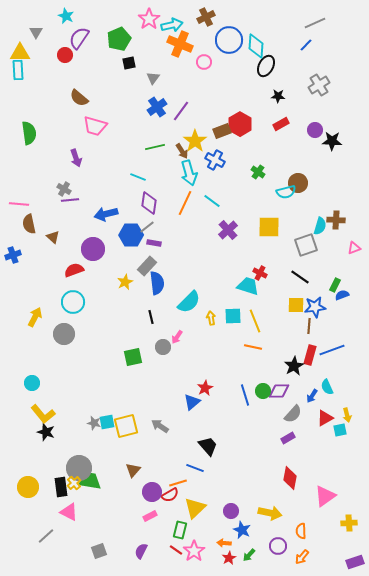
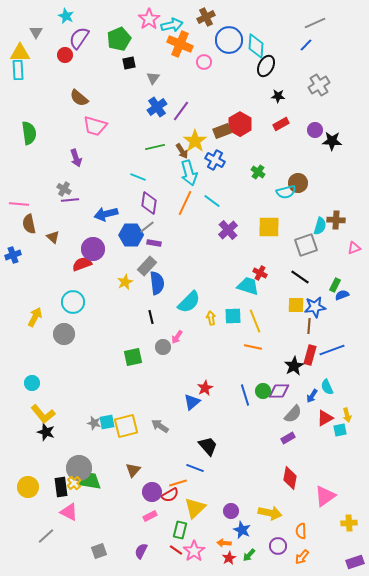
red semicircle at (74, 270): moved 8 px right, 6 px up
